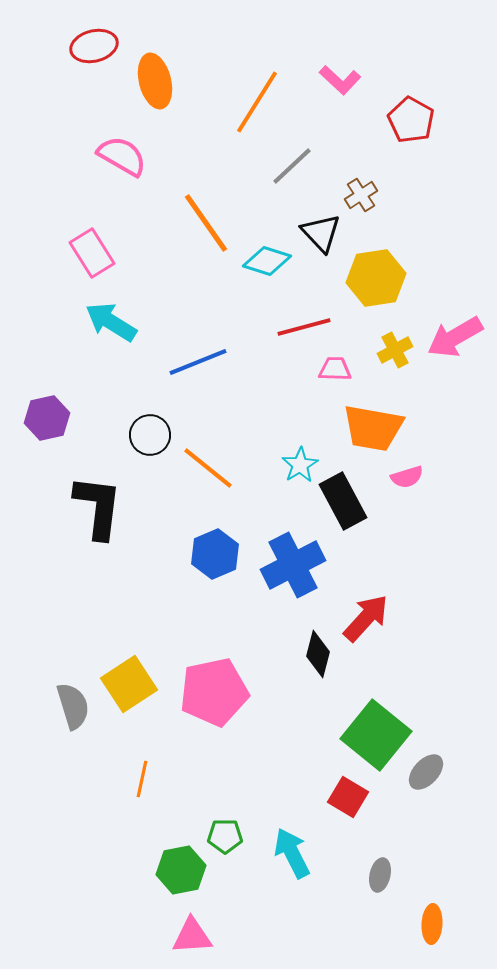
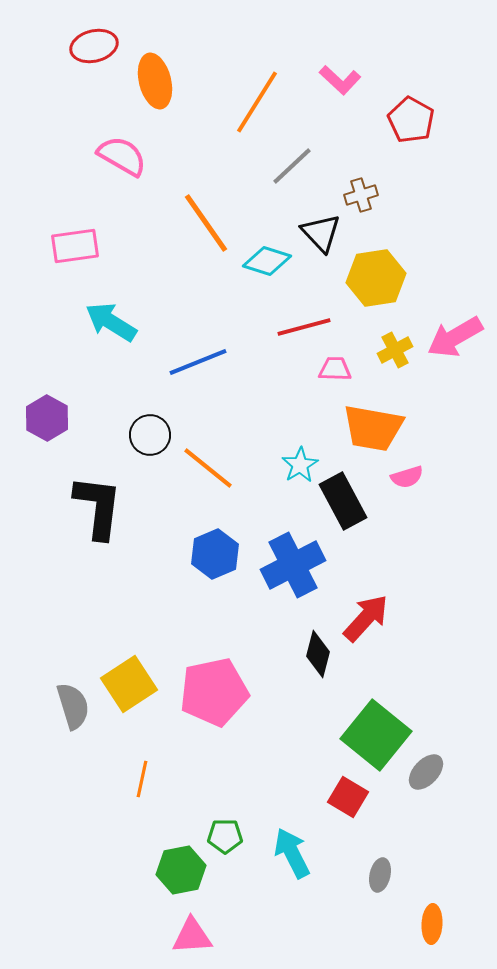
brown cross at (361, 195): rotated 16 degrees clockwise
pink rectangle at (92, 253): moved 17 px left, 7 px up; rotated 66 degrees counterclockwise
purple hexagon at (47, 418): rotated 18 degrees counterclockwise
